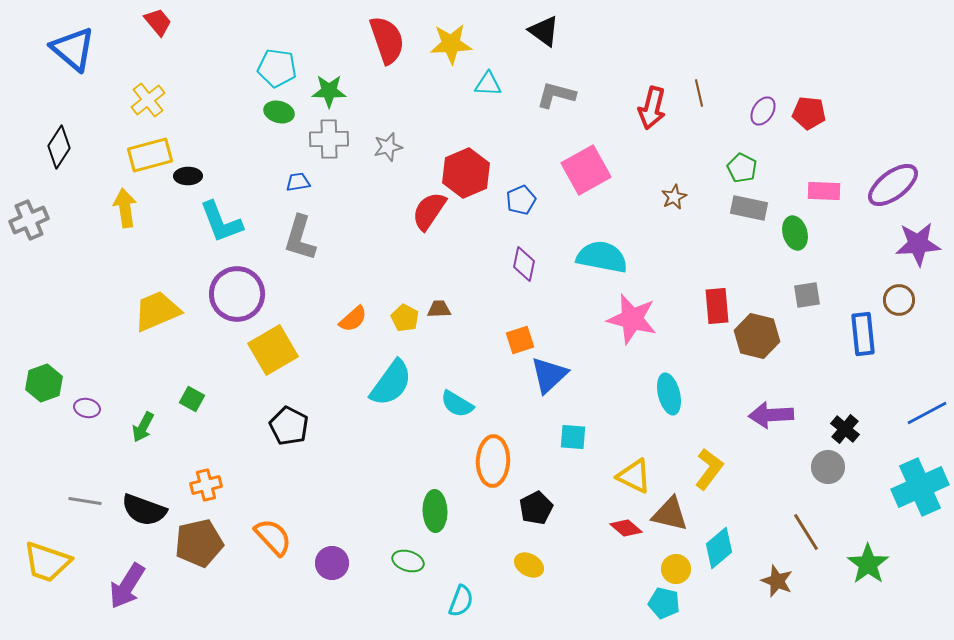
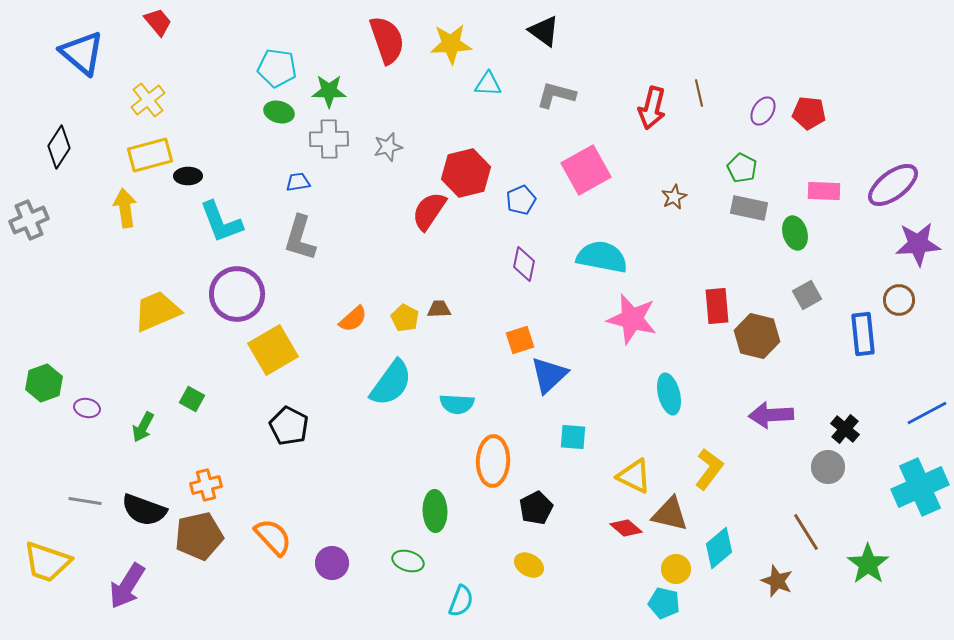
blue triangle at (73, 49): moved 9 px right, 4 px down
red hexagon at (466, 173): rotated 9 degrees clockwise
gray square at (807, 295): rotated 20 degrees counterclockwise
cyan semicircle at (457, 404): rotated 28 degrees counterclockwise
brown pentagon at (199, 543): moved 7 px up
